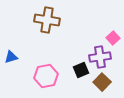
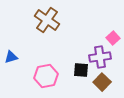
brown cross: rotated 25 degrees clockwise
black square: rotated 28 degrees clockwise
